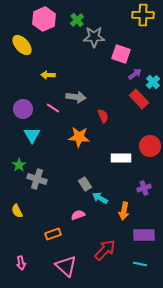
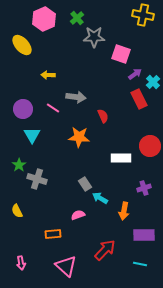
yellow cross: rotated 10 degrees clockwise
green cross: moved 2 px up
red rectangle: rotated 18 degrees clockwise
orange rectangle: rotated 14 degrees clockwise
